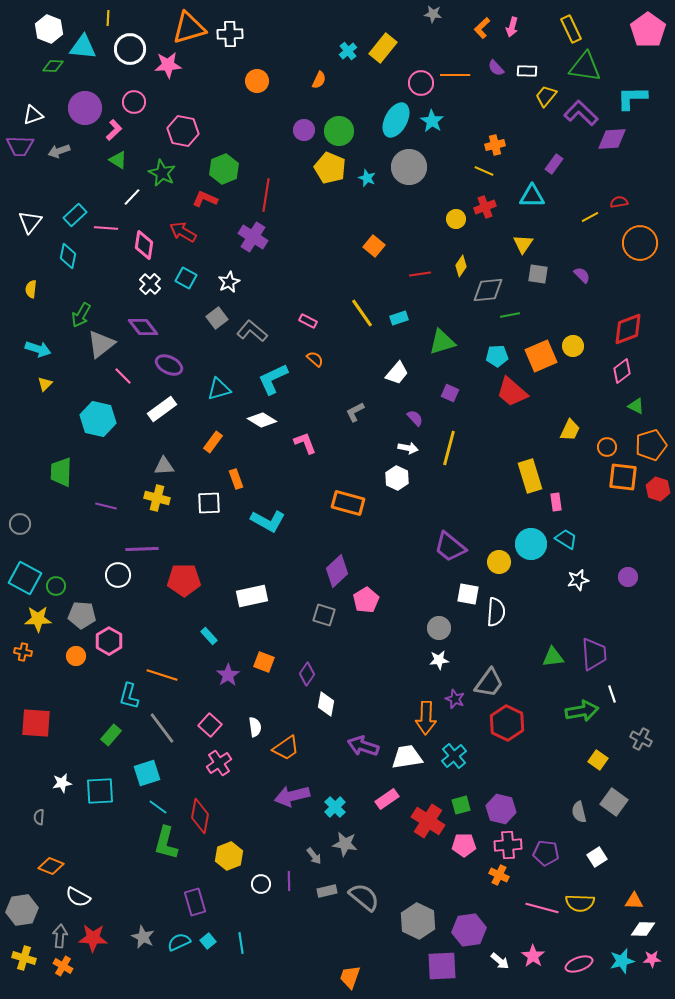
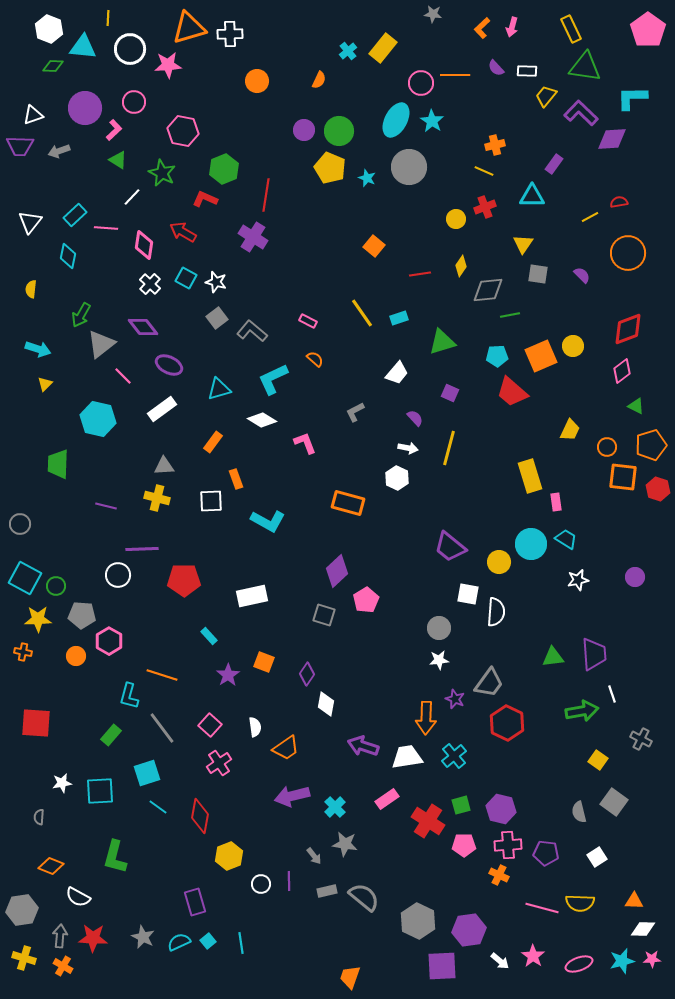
orange circle at (640, 243): moved 12 px left, 10 px down
white star at (229, 282): moved 13 px left; rotated 30 degrees counterclockwise
green trapezoid at (61, 472): moved 3 px left, 8 px up
white square at (209, 503): moved 2 px right, 2 px up
purple circle at (628, 577): moved 7 px right
green L-shape at (166, 843): moved 51 px left, 14 px down
